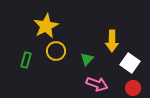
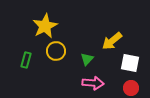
yellow star: moved 1 px left
yellow arrow: rotated 50 degrees clockwise
white square: rotated 24 degrees counterclockwise
pink arrow: moved 4 px left, 1 px up; rotated 15 degrees counterclockwise
red circle: moved 2 px left
